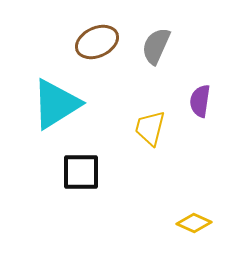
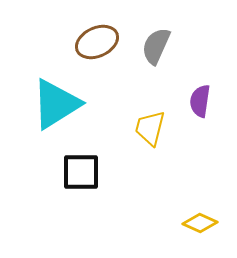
yellow diamond: moved 6 px right
